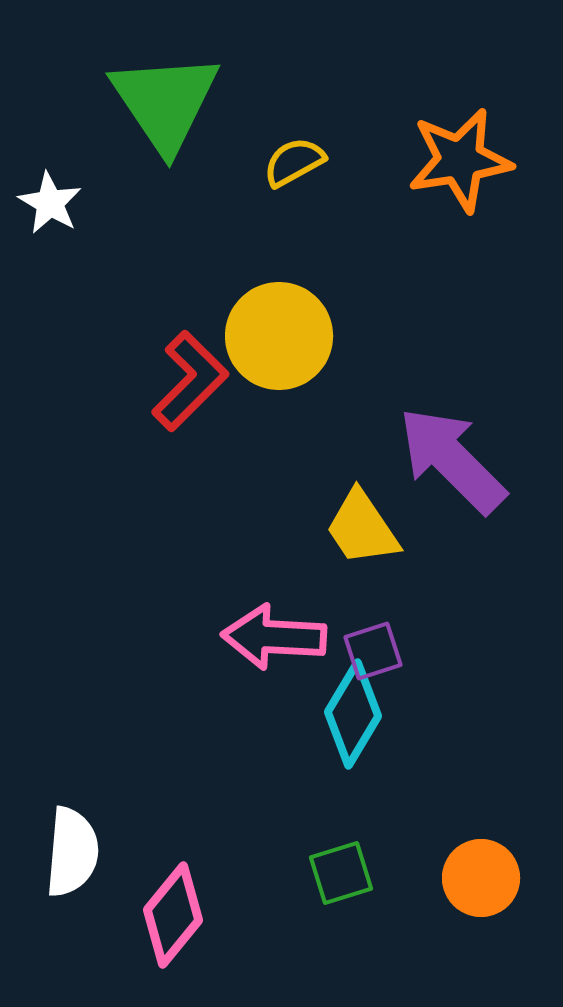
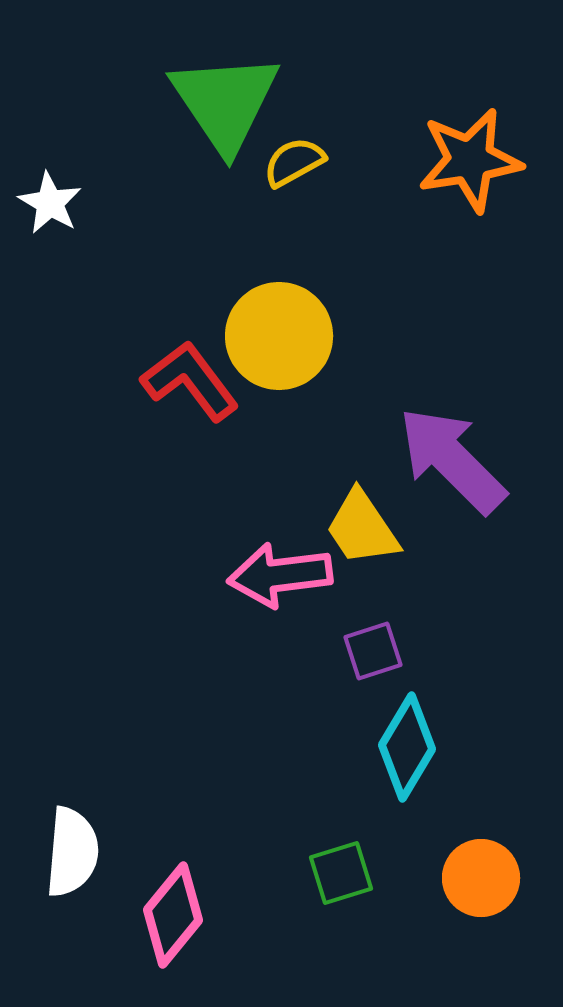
green triangle: moved 60 px right
orange star: moved 10 px right
red L-shape: rotated 82 degrees counterclockwise
pink arrow: moved 6 px right, 62 px up; rotated 10 degrees counterclockwise
cyan diamond: moved 54 px right, 33 px down
